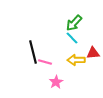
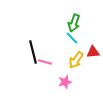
green arrow: rotated 24 degrees counterclockwise
red triangle: moved 1 px up
yellow arrow: rotated 54 degrees counterclockwise
pink star: moved 9 px right; rotated 16 degrees clockwise
